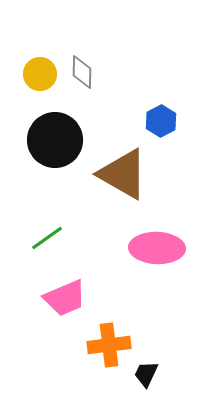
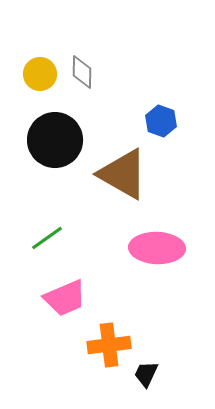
blue hexagon: rotated 12 degrees counterclockwise
